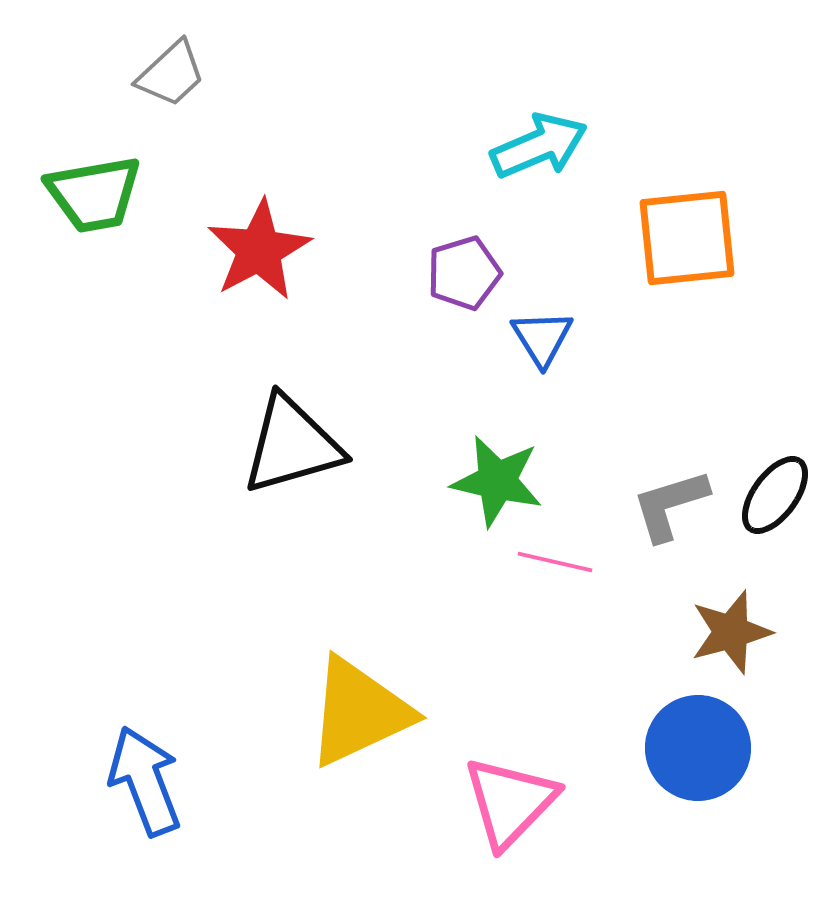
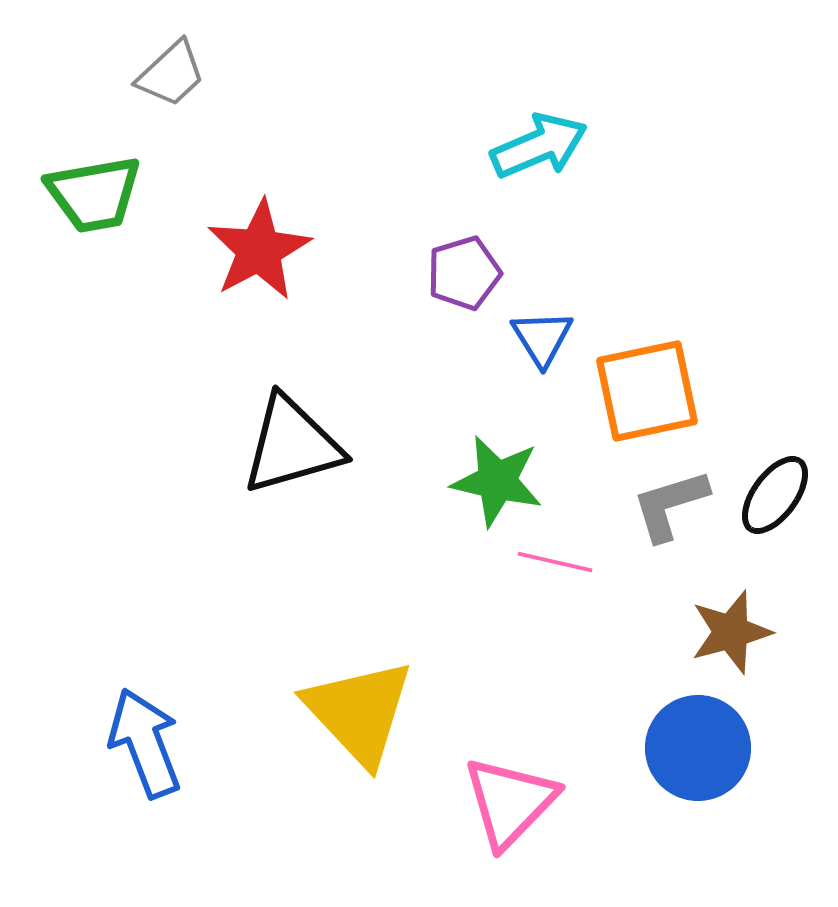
orange square: moved 40 px left, 153 px down; rotated 6 degrees counterclockwise
yellow triangle: rotated 48 degrees counterclockwise
blue arrow: moved 38 px up
